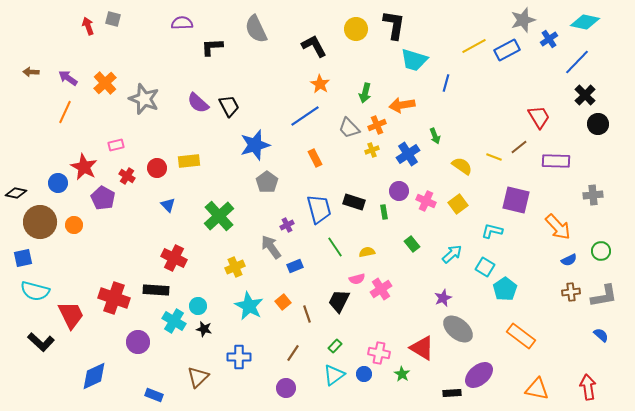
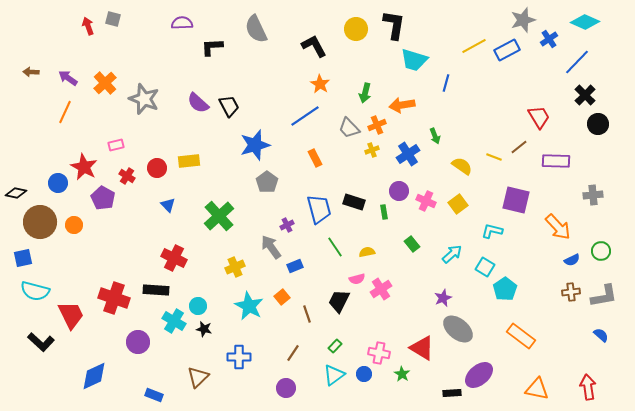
cyan diamond at (585, 22): rotated 12 degrees clockwise
blue semicircle at (569, 260): moved 3 px right
orange square at (283, 302): moved 1 px left, 5 px up
